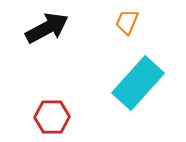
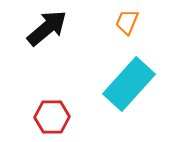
black arrow: rotated 12 degrees counterclockwise
cyan rectangle: moved 9 px left, 1 px down
